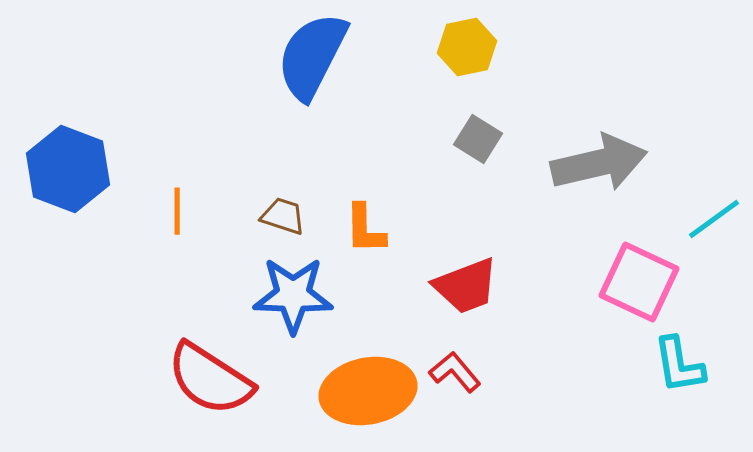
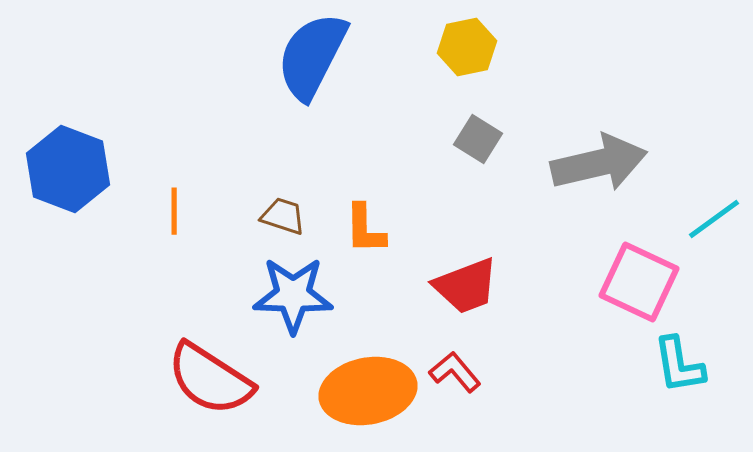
orange line: moved 3 px left
